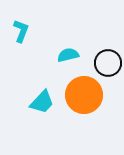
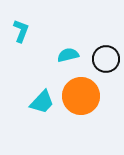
black circle: moved 2 px left, 4 px up
orange circle: moved 3 px left, 1 px down
